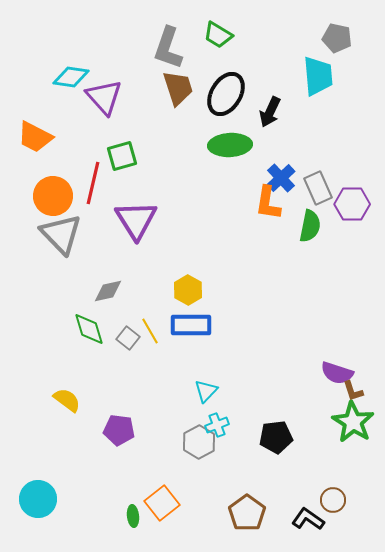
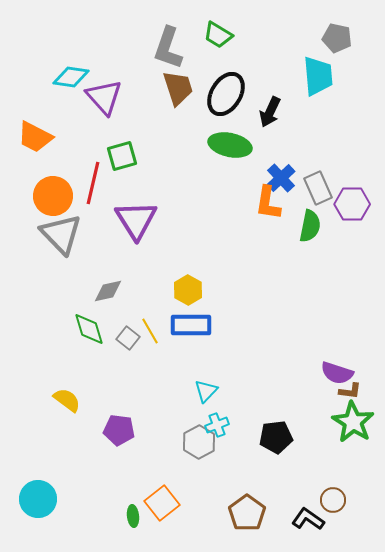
green ellipse at (230, 145): rotated 15 degrees clockwise
brown L-shape at (353, 391): moved 3 px left; rotated 65 degrees counterclockwise
